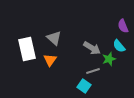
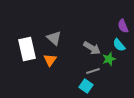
cyan semicircle: moved 1 px up
cyan square: moved 2 px right
